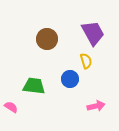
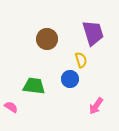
purple trapezoid: rotated 12 degrees clockwise
yellow semicircle: moved 5 px left, 1 px up
pink arrow: rotated 138 degrees clockwise
